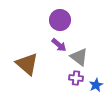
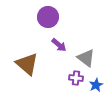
purple circle: moved 12 px left, 3 px up
gray triangle: moved 7 px right, 1 px down
